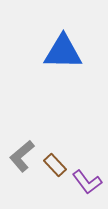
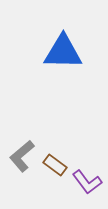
brown rectangle: rotated 10 degrees counterclockwise
